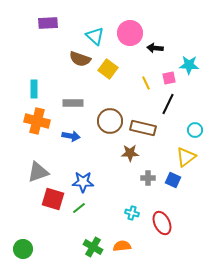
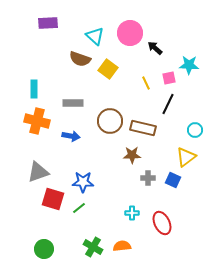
black arrow: rotated 35 degrees clockwise
brown star: moved 2 px right, 2 px down
cyan cross: rotated 16 degrees counterclockwise
green circle: moved 21 px right
